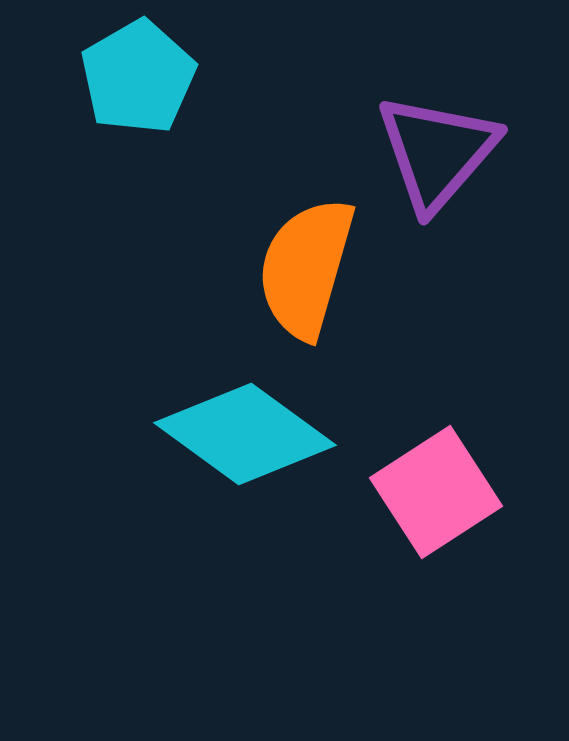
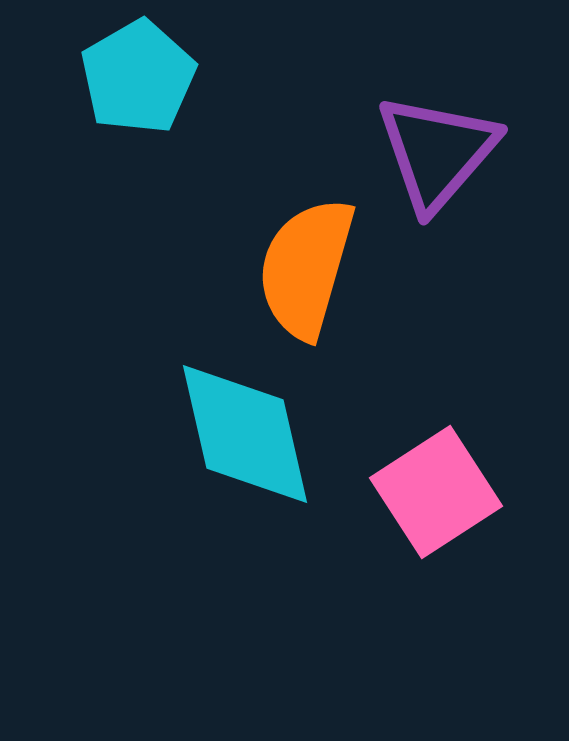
cyan diamond: rotated 41 degrees clockwise
